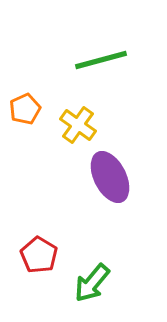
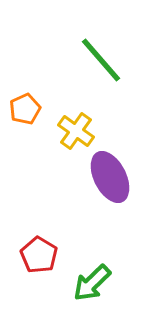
green line: rotated 64 degrees clockwise
yellow cross: moved 2 px left, 6 px down
green arrow: rotated 6 degrees clockwise
